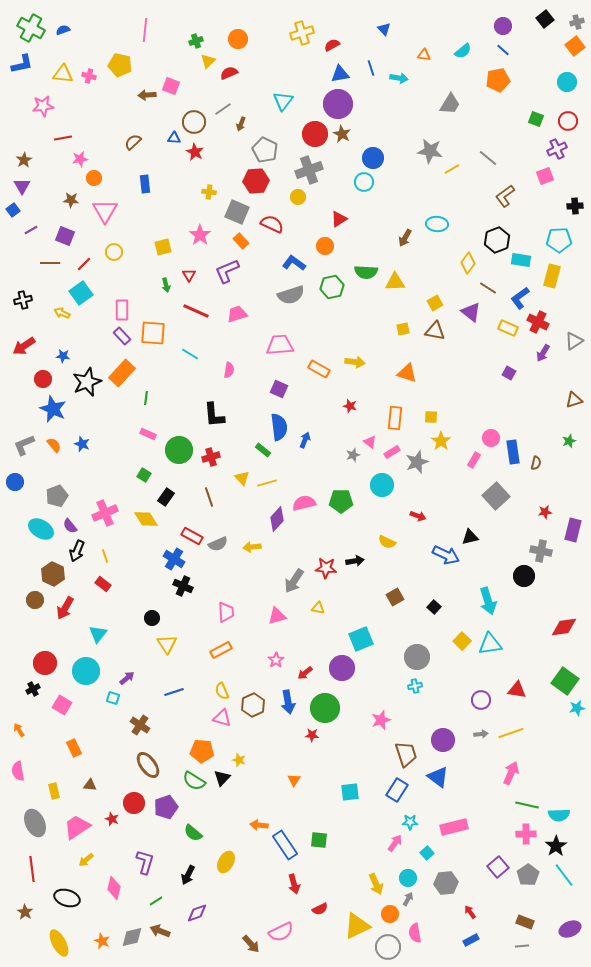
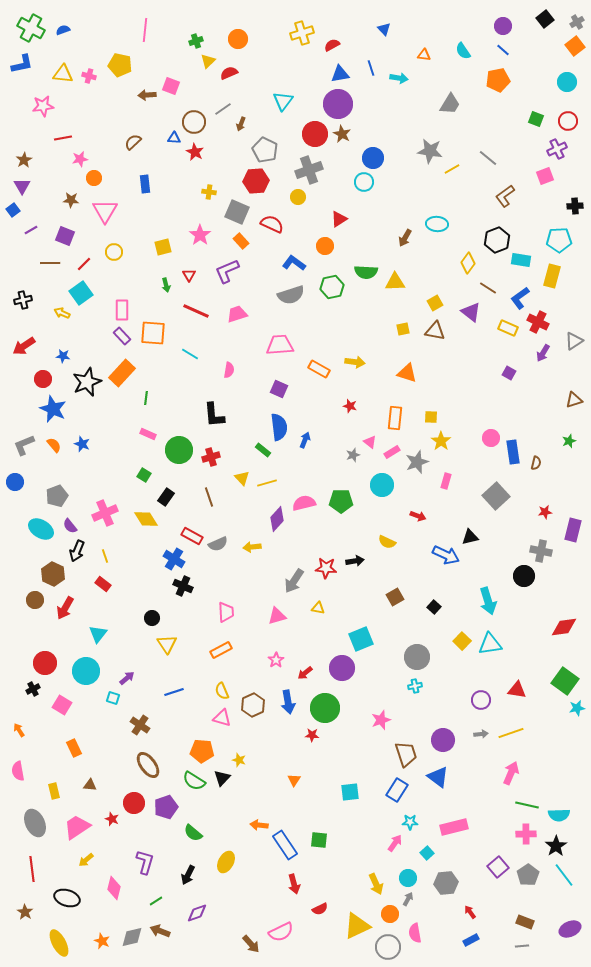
gray cross at (577, 22): rotated 16 degrees counterclockwise
cyan semicircle at (463, 51): rotated 96 degrees clockwise
pink rectangle at (474, 460): moved 28 px left, 21 px down; rotated 14 degrees counterclockwise
